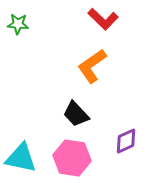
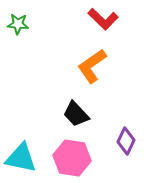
purple diamond: rotated 40 degrees counterclockwise
